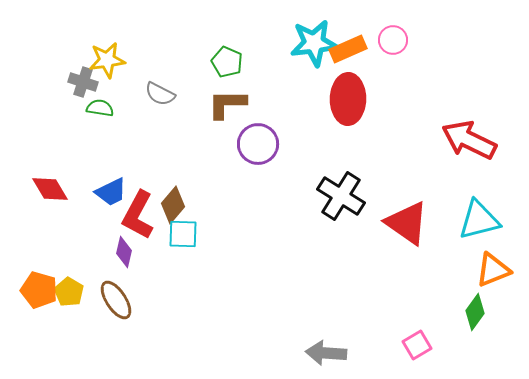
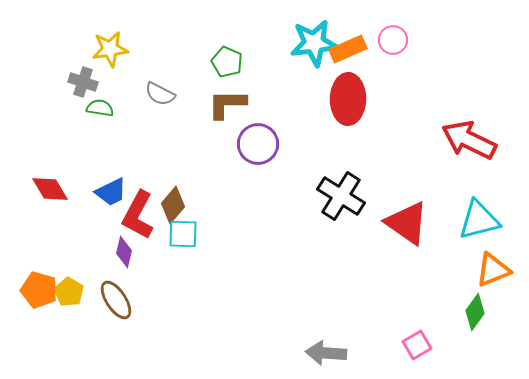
yellow star: moved 3 px right, 11 px up
